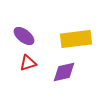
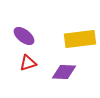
yellow rectangle: moved 4 px right
purple diamond: rotated 15 degrees clockwise
